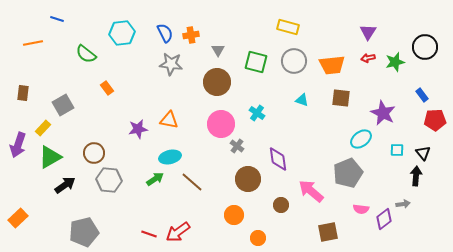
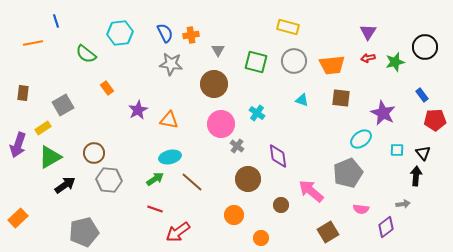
blue line at (57, 19): moved 1 px left, 2 px down; rotated 56 degrees clockwise
cyan hexagon at (122, 33): moved 2 px left
brown circle at (217, 82): moved 3 px left, 2 px down
yellow rectangle at (43, 128): rotated 14 degrees clockwise
purple star at (138, 129): moved 19 px up; rotated 18 degrees counterclockwise
purple diamond at (278, 159): moved 3 px up
purple diamond at (384, 219): moved 2 px right, 8 px down
brown square at (328, 232): rotated 20 degrees counterclockwise
red line at (149, 234): moved 6 px right, 25 px up
orange circle at (258, 238): moved 3 px right
